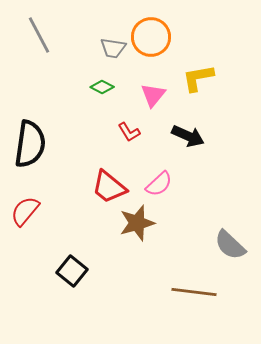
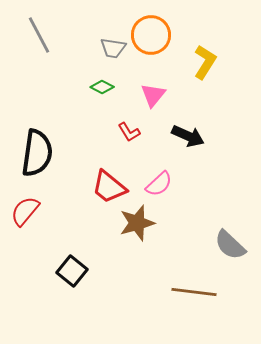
orange circle: moved 2 px up
yellow L-shape: moved 7 px right, 16 px up; rotated 132 degrees clockwise
black semicircle: moved 7 px right, 9 px down
